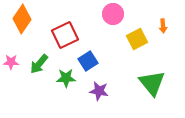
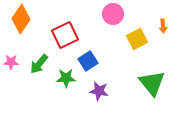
orange diamond: moved 1 px left
